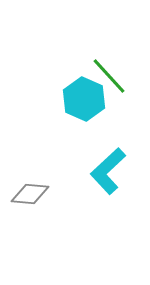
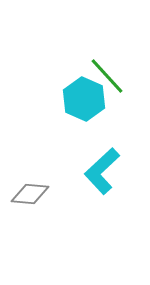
green line: moved 2 px left
cyan L-shape: moved 6 px left
